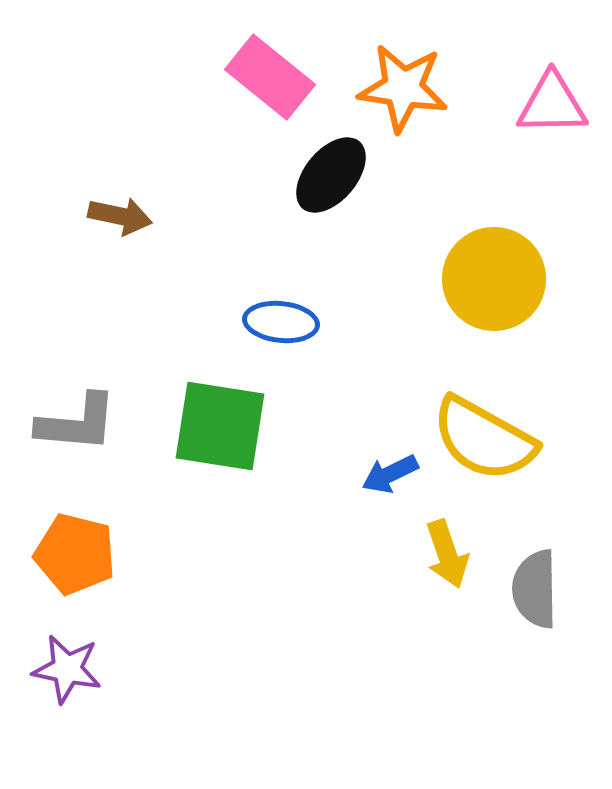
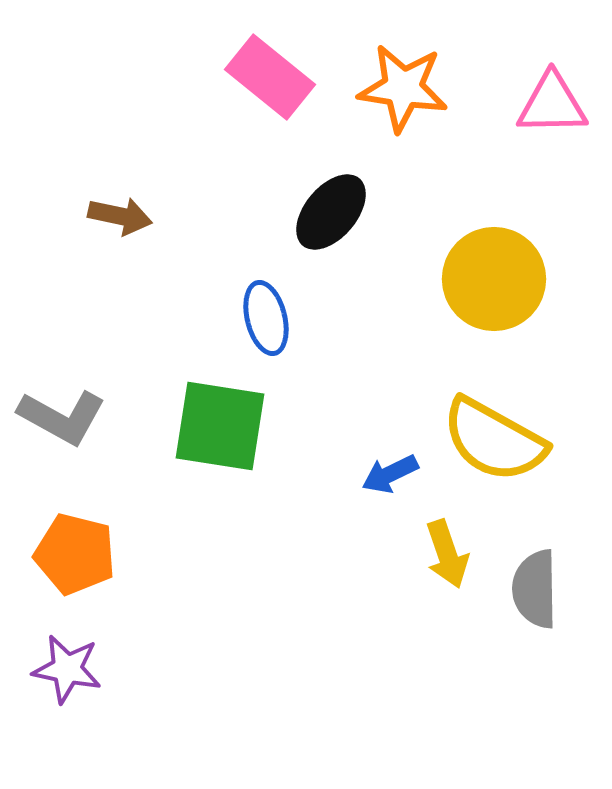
black ellipse: moved 37 px down
blue ellipse: moved 15 px left, 4 px up; rotated 70 degrees clockwise
gray L-shape: moved 15 px left, 6 px up; rotated 24 degrees clockwise
yellow semicircle: moved 10 px right, 1 px down
